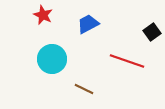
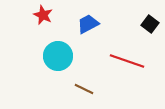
black square: moved 2 px left, 8 px up; rotated 18 degrees counterclockwise
cyan circle: moved 6 px right, 3 px up
